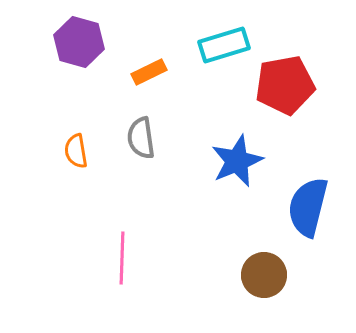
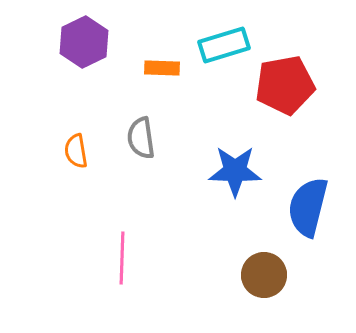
purple hexagon: moved 5 px right; rotated 18 degrees clockwise
orange rectangle: moved 13 px right, 4 px up; rotated 28 degrees clockwise
blue star: moved 2 px left, 10 px down; rotated 24 degrees clockwise
